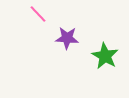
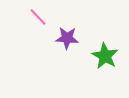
pink line: moved 3 px down
